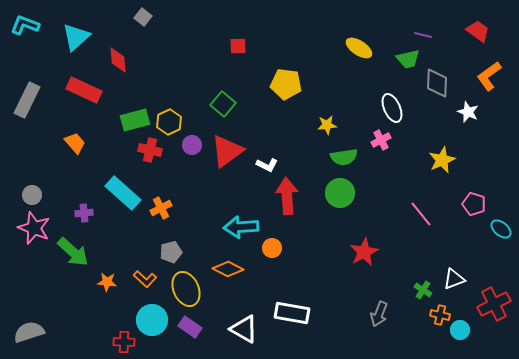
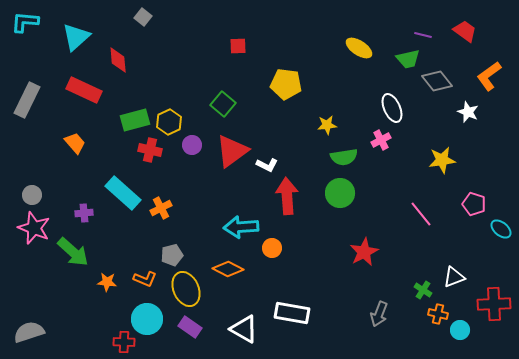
cyan L-shape at (25, 25): moved 3 px up; rotated 16 degrees counterclockwise
red trapezoid at (478, 31): moved 13 px left
gray diamond at (437, 83): moved 2 px up; rotated 40 degrees counterclockwise
red triangle at (227, 151): moved 5 px right
yellow star at (442, 160): rotated 16 degrees clockwise
gray pentagon at (171, 252): moved 1 px right, 3 px down
orange L-shape at (145, 279): rotated 20 degrees counterclockwise
white triangle at (454, 279): moved 2 px up
red cross at (494, 304): rotated 24 degrees clockwise
orange cross at (440, 315): moved 2 px left, 1 px up
cyan circle at (152, 320): moved 5 px left, 1 px up
